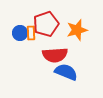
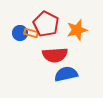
red pentagon: rotated 25 degrees counterclockwise
orange rectangle: rotated 72 degrees counterclockwise
blue semicircle: moved 2 px down; rotated 35 degrees counterclockwise
